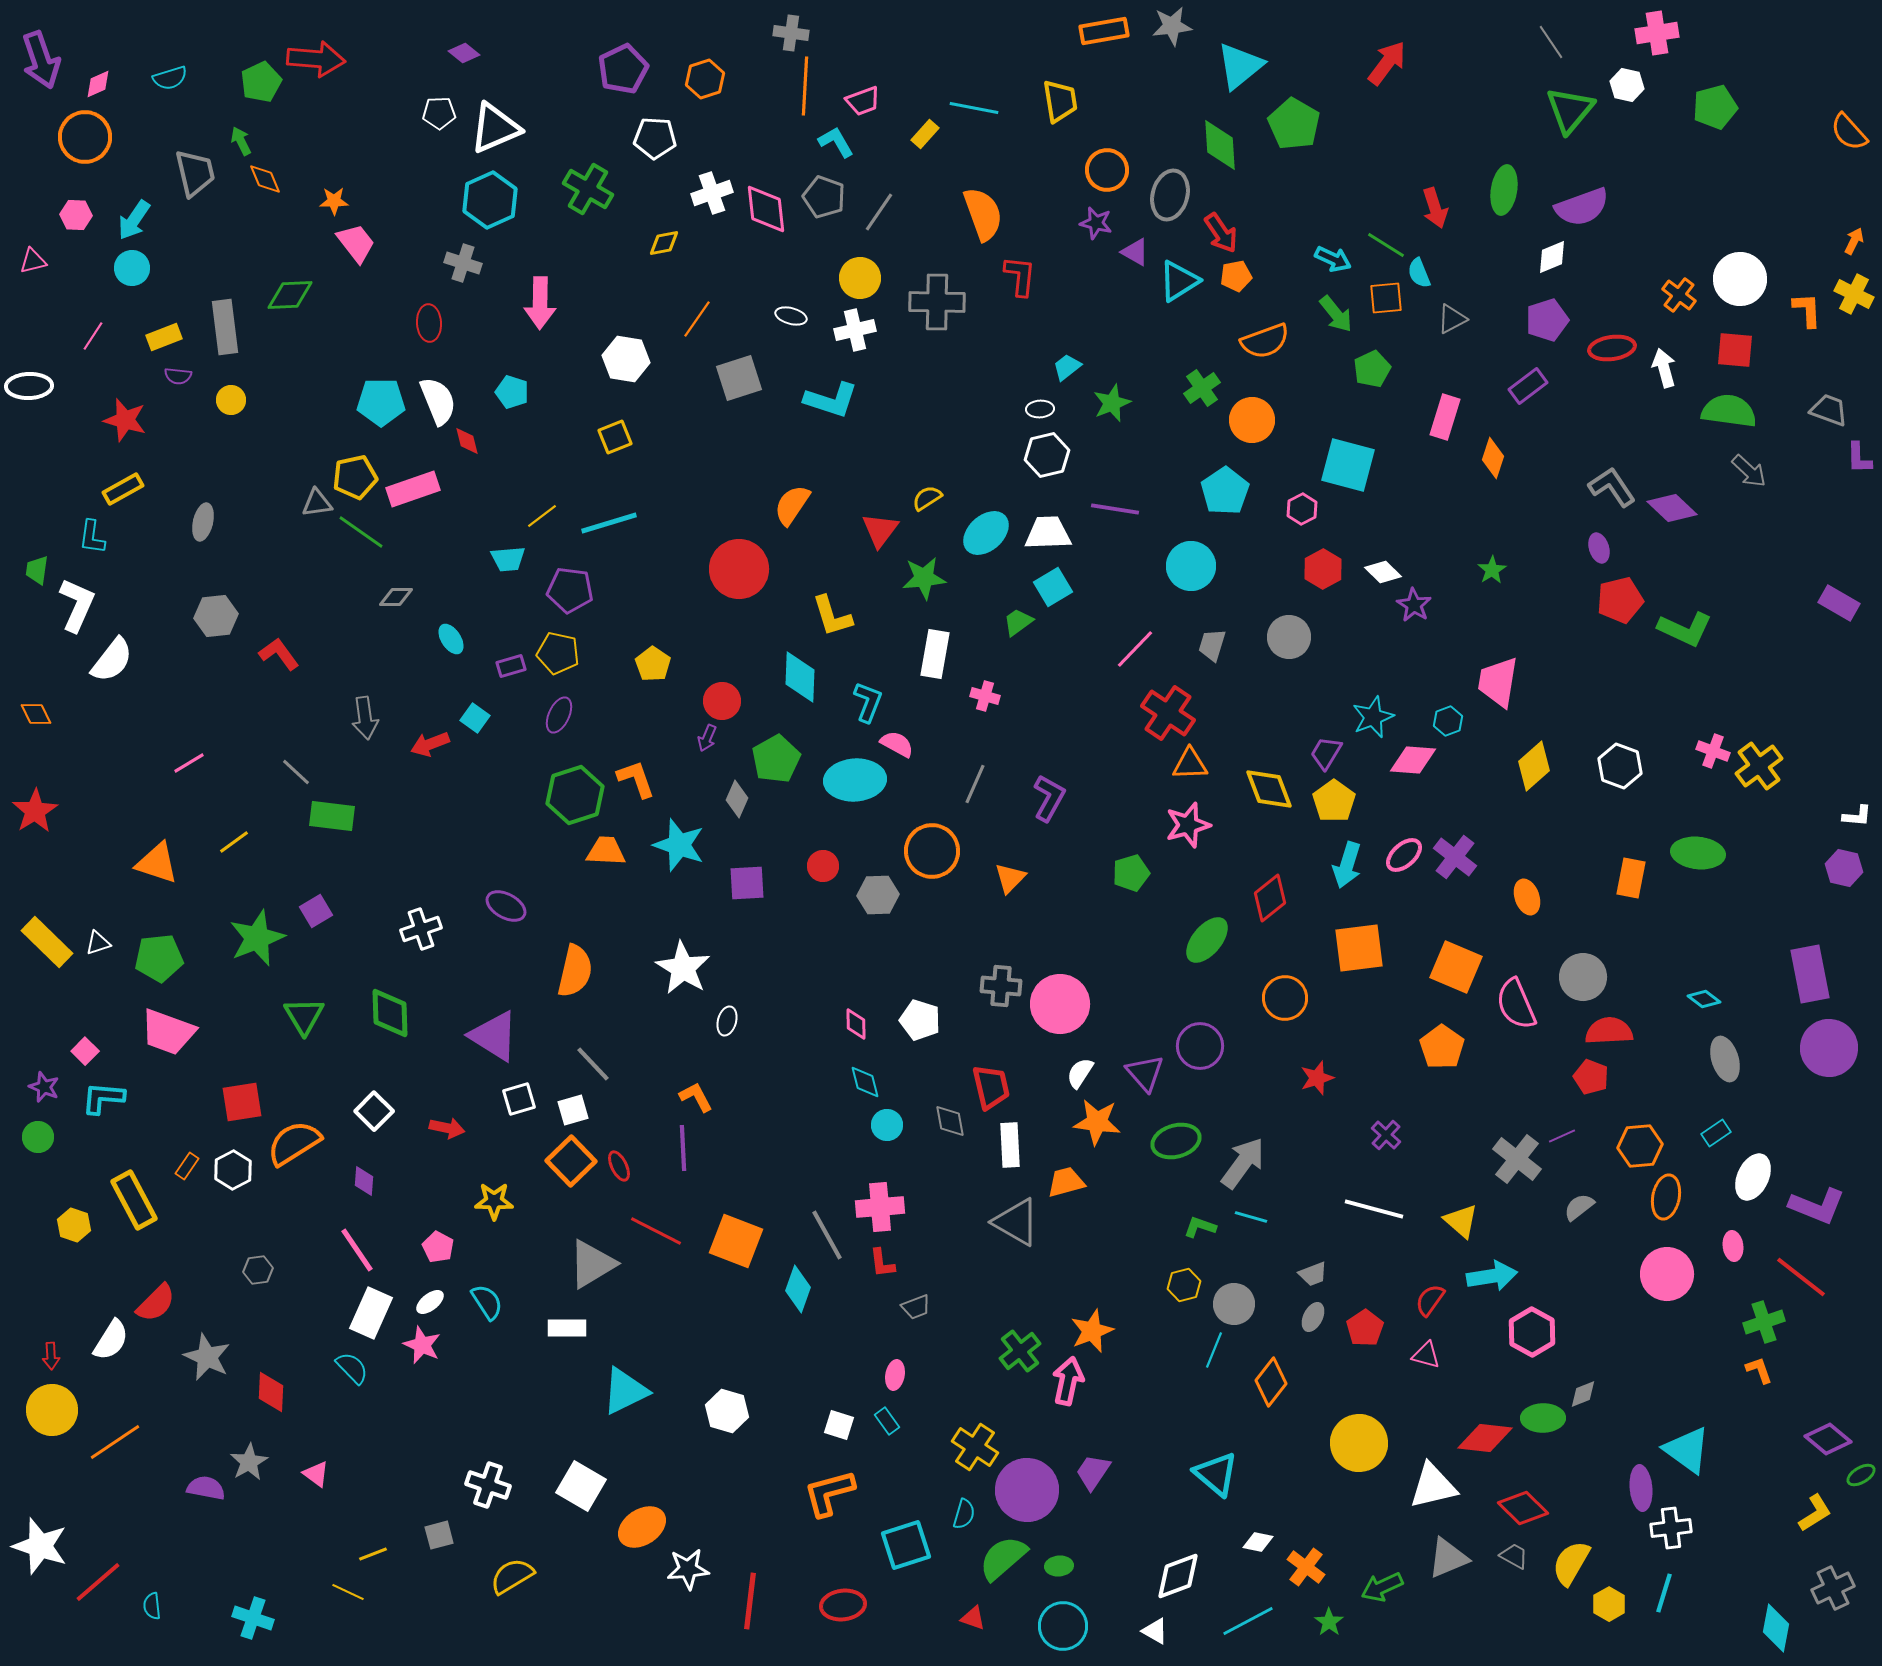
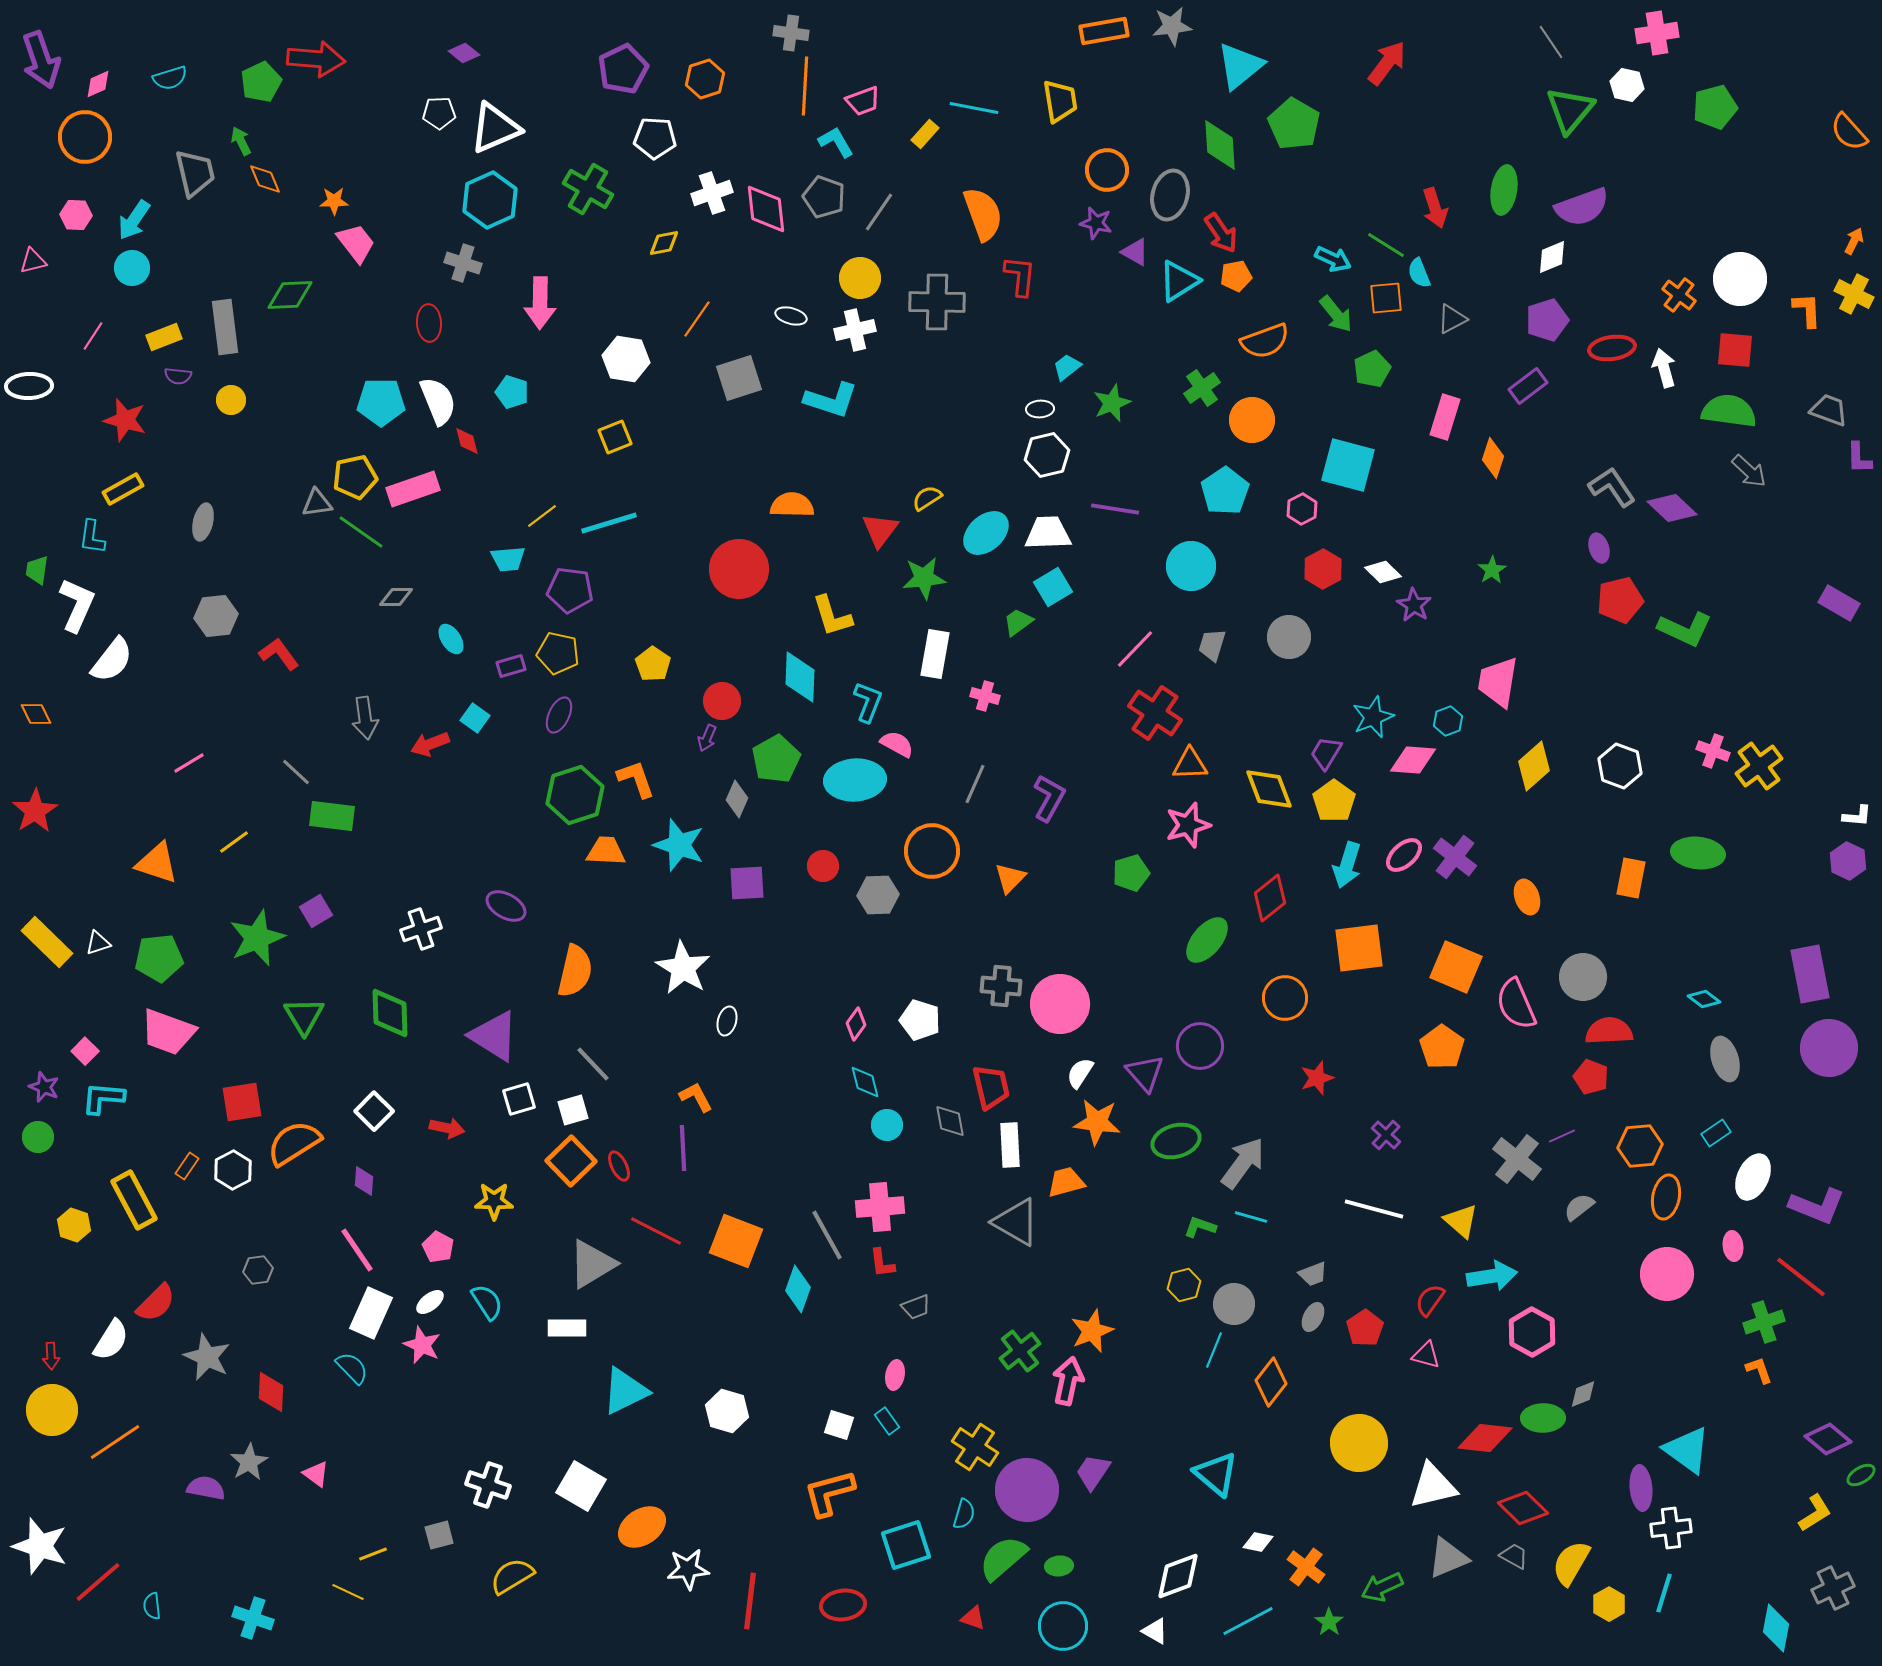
orange semicircle at (792, 505): rotated 57 degrees clockwise
red cross at (1168, 713): moved 13 px left
purple hexagon at (1844, 868): moved 4 px right, 7 px up; rotated 12 degrees clockwise
pink diamond at (856, 1024): rotated 36 degrees clockwise
